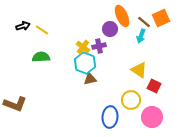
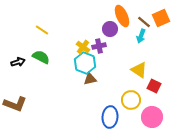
black arrow: moved 5 px left, 36 px down
green semicircle: rotated 30 degrees clockwise
